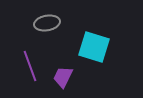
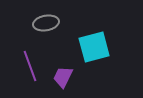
gray ellipse: moved 1 px left
cyan square: rotated 32 degrees counterclockwise
